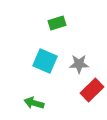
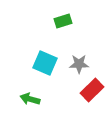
green rectangle: moved 6 px right, 2 px up
cyan square: moved 2 px down
green arrow: moved 4 px left, 4 px up
